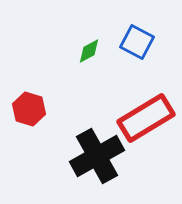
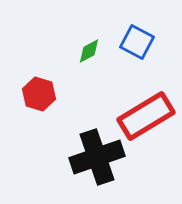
red hexagon: moved 10 px right, 15 px up
red rectangle: moved 2 px up
black cross: moved 1 px down; rotated 10 degrees clockwise
